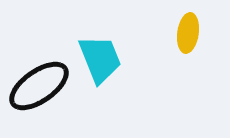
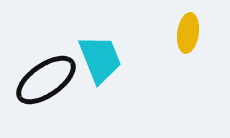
black ellipse: moved 7 px right, 6 px up
